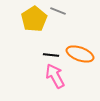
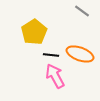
gray line: moved 24 px right; rotated 14 degrees clockwise
yellow pentagon: moved 13 px down
